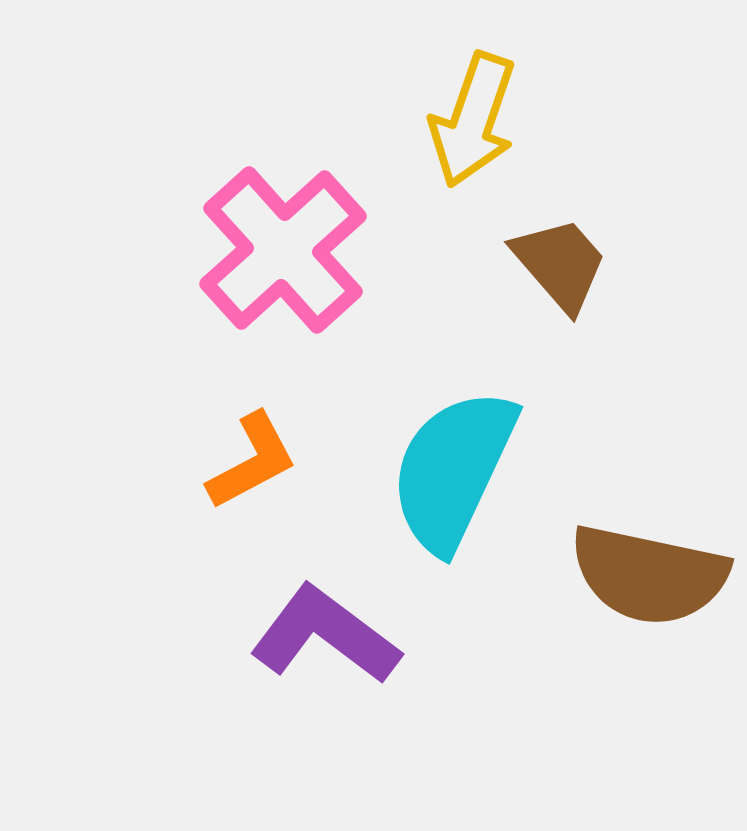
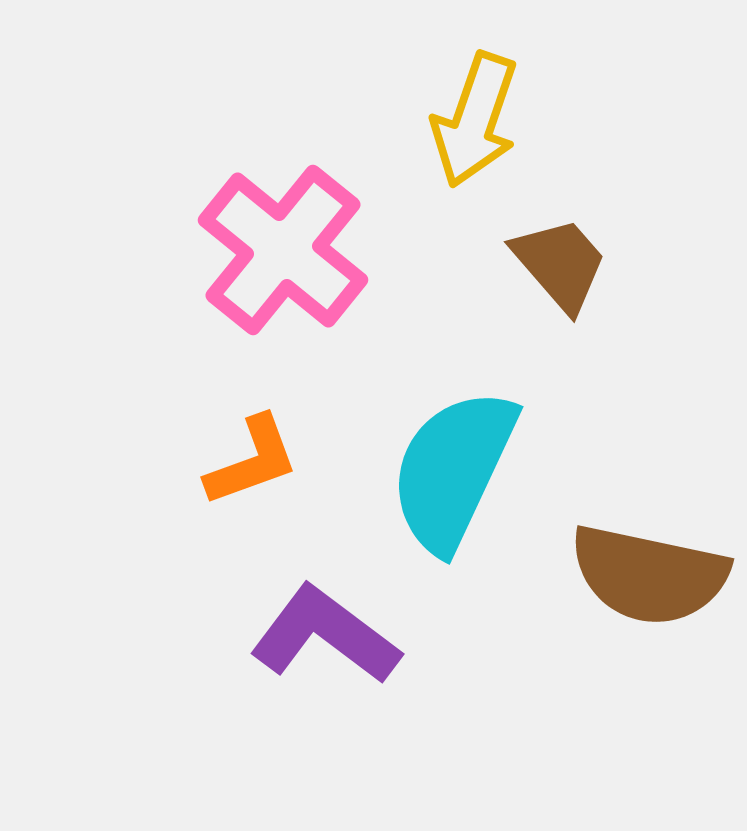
yellow arrow: moved 2 px right
pink cross: rotated 9 degrees counterclockwise
orange L-shape: rotated 8 degrees clockwise
